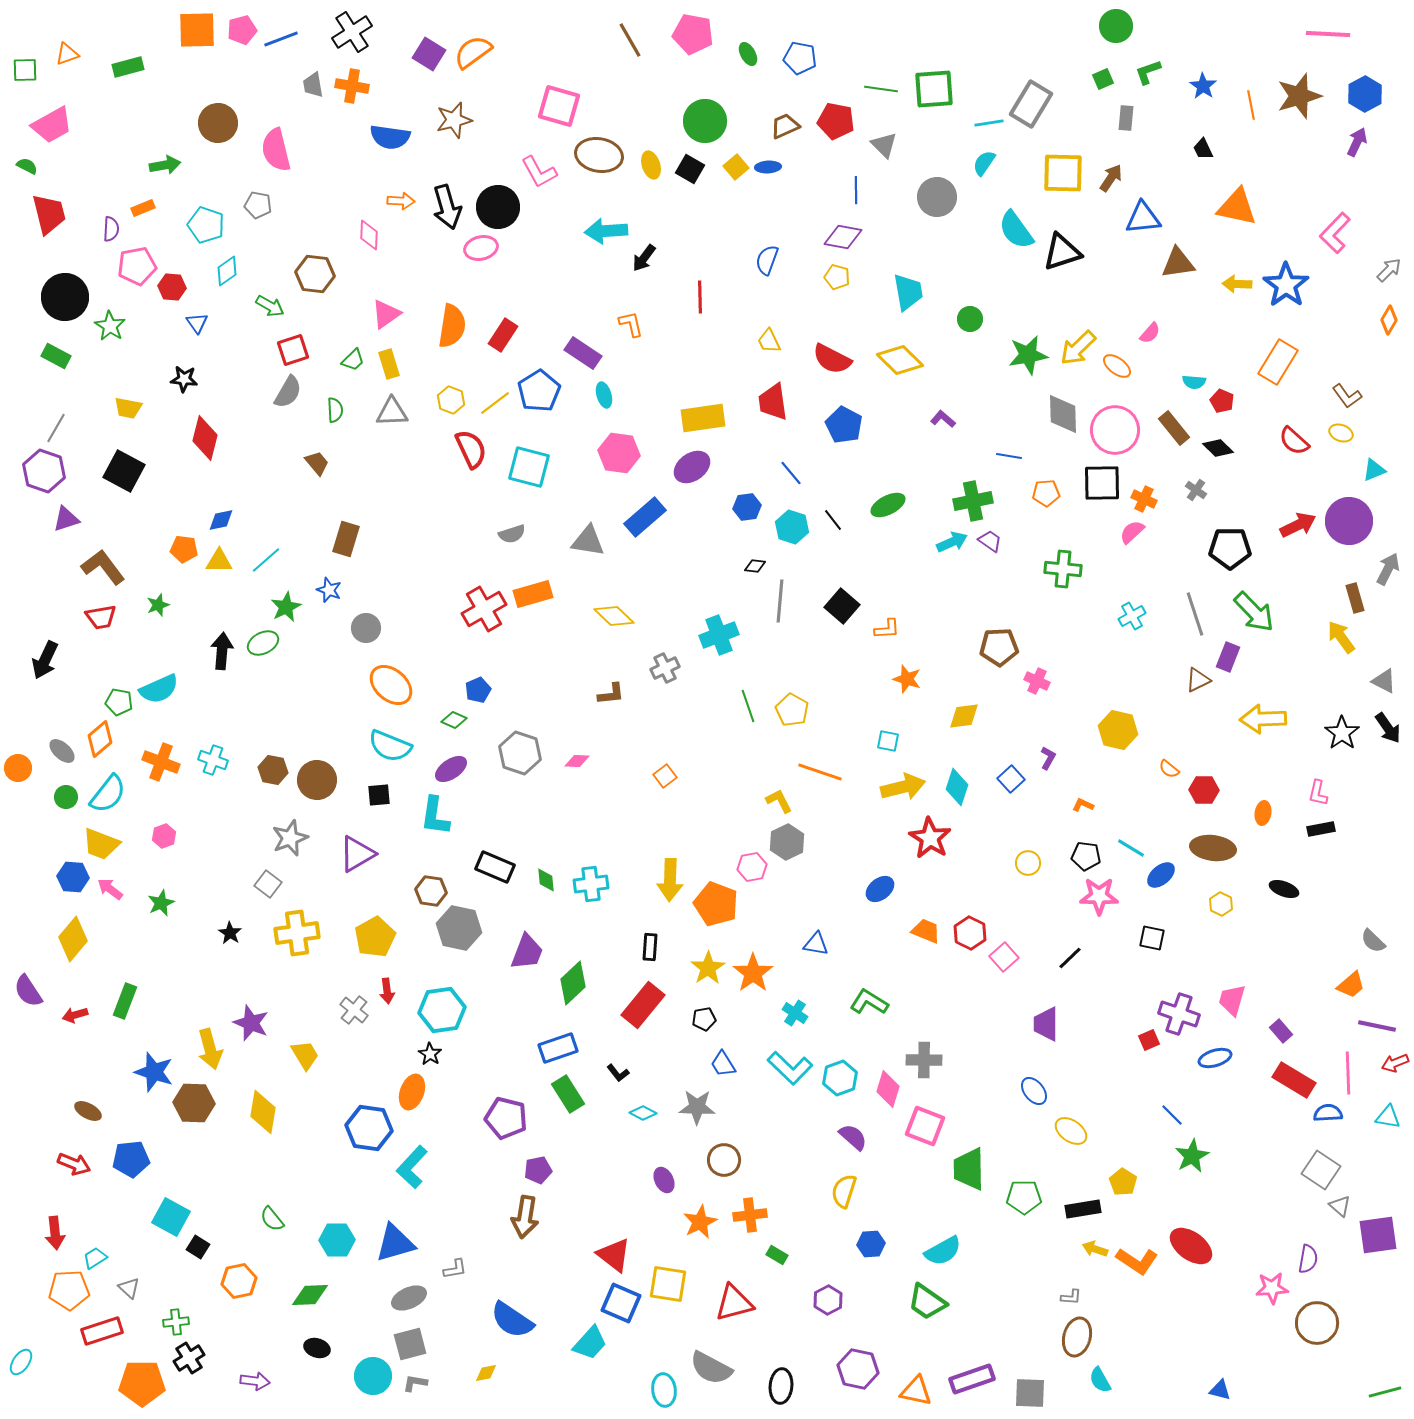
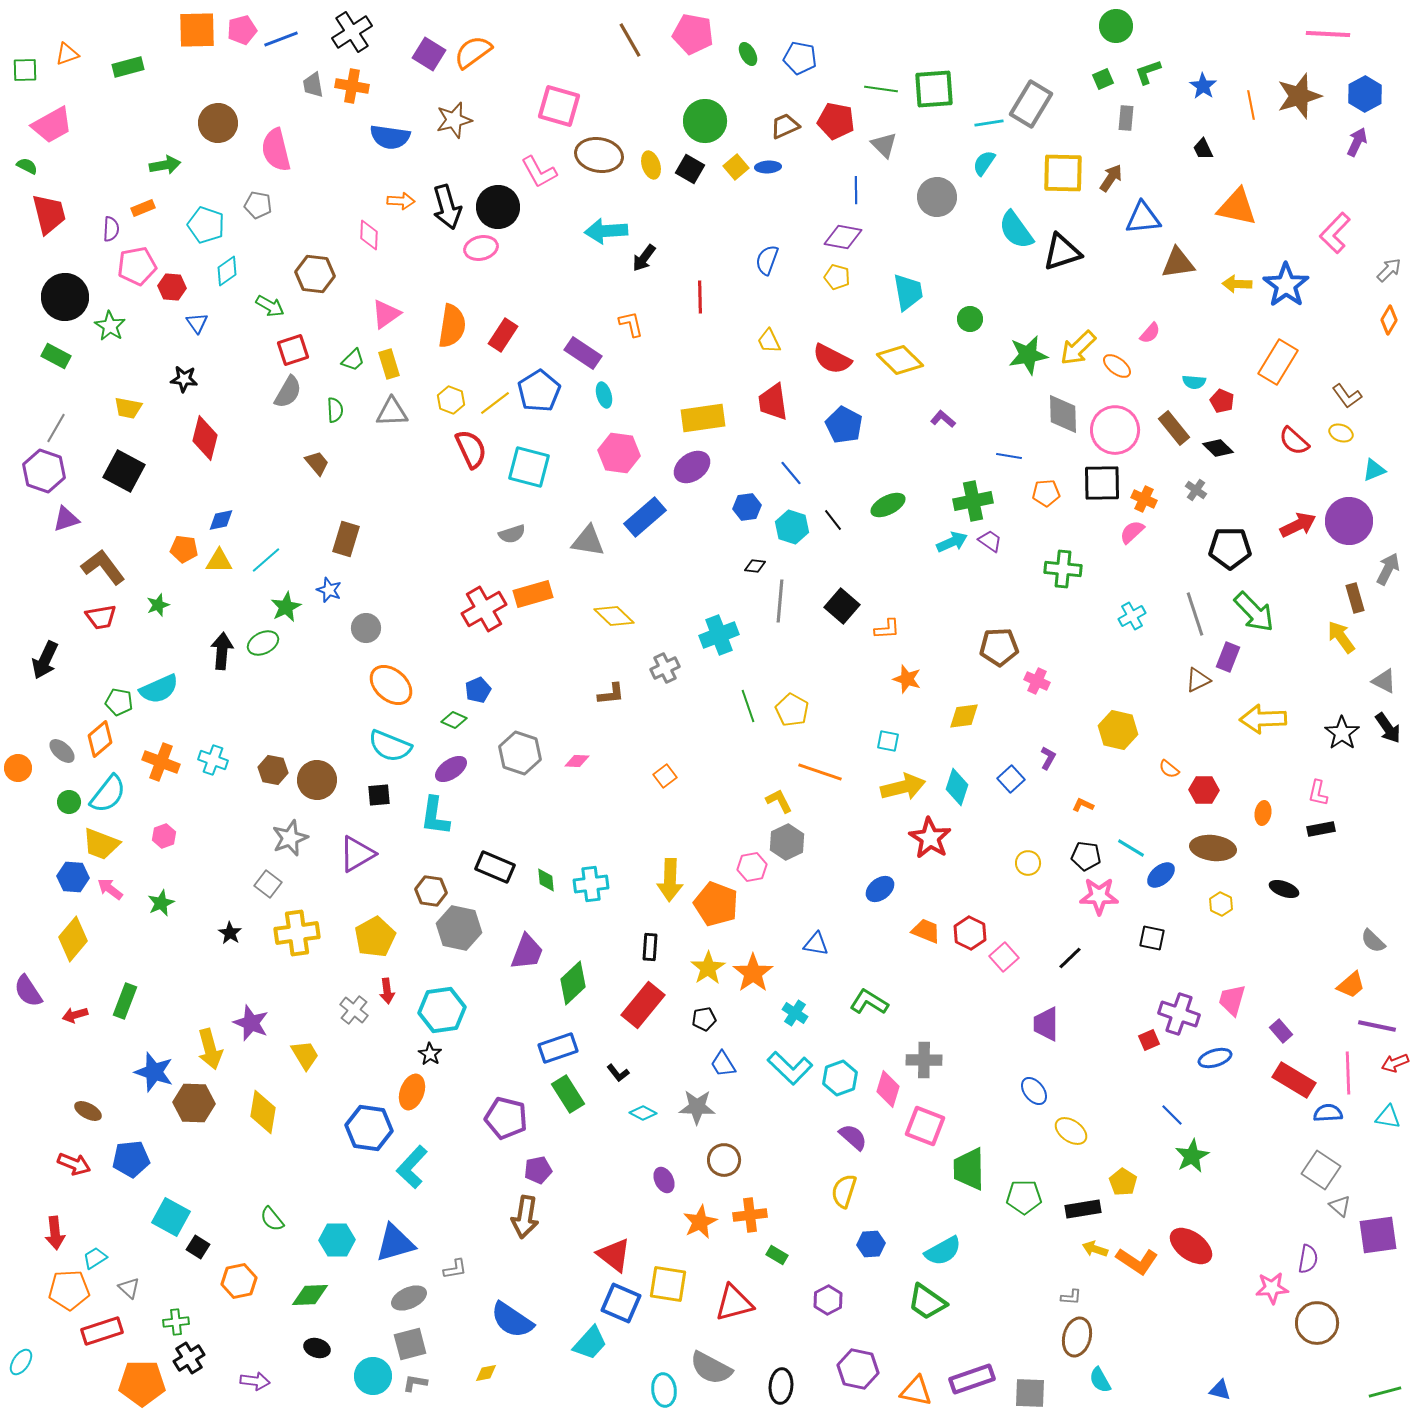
green circle at (66, 797): moved 3 px right, 5 px down
